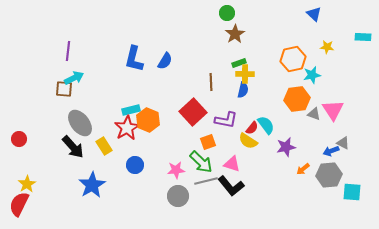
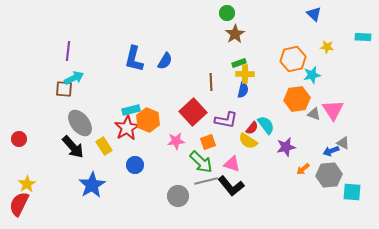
pink star at (176, 170): moved 29 px up
